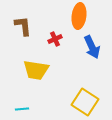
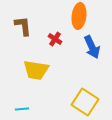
red cross: rotated 32 degrees counterclockwise
